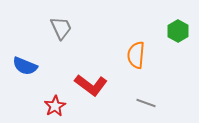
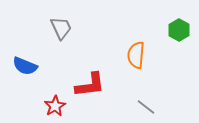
green hexagon: moved 1 px right, 1 px up
red L-shape: moved 1 px left; rotated 44 degrees counterclockwise
gray line: moved 4 px down; rotated 18 degrees clockwise
